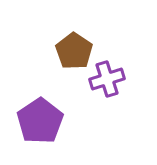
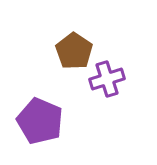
purple pentagon: rotated 15 degrees counterclockwise
